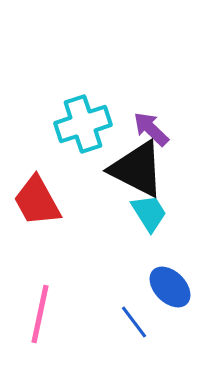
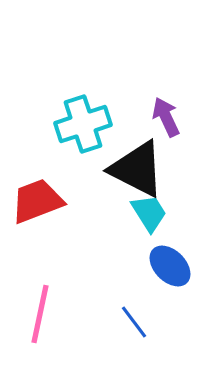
purple arrow: moved 15 px right, 12 px up; rotated 21 degrees clockwise
red trapezoid: rotated 98 degrees clockwise
blue ellipse: moved 21 px up
